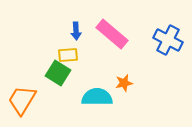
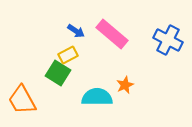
blue arrow: rotated 54 degrees counterclockwise
yellow rectangle: rotated 24 degrees counterclockwise
orange star: moved 1 px right, 2 px down; rotated 12 degrees counterclockwise
orange trapezoid: rotated 60 degrees counterclockwise
